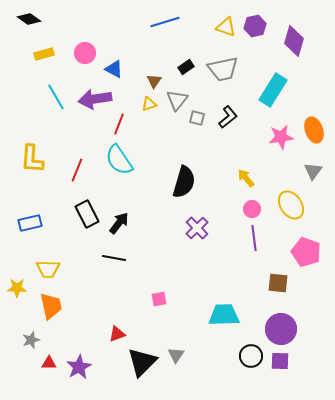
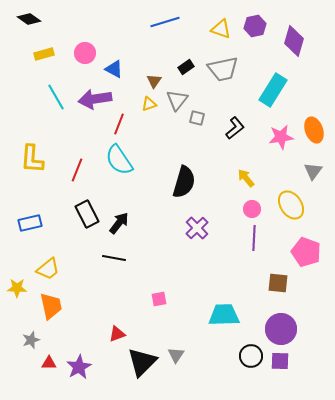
yellow triangle at (226, 27): moved 5 px left, 2 px down
black L-shape at (228, 117): moved 7 px right, 11 px down
purple line at (254, 238): rotated 10 degrees clockwise
yellow trapezoid at (48, 269): rotated 40 degrees counterclockwise
